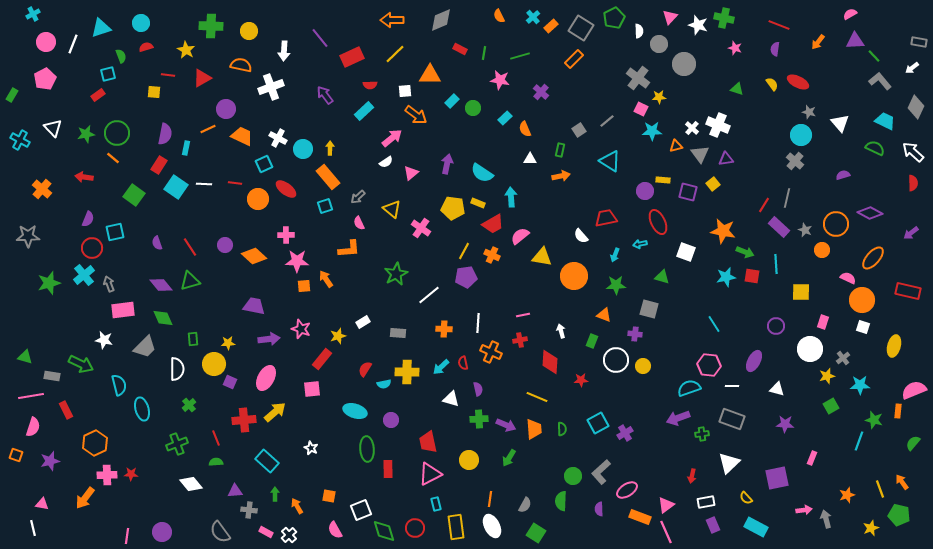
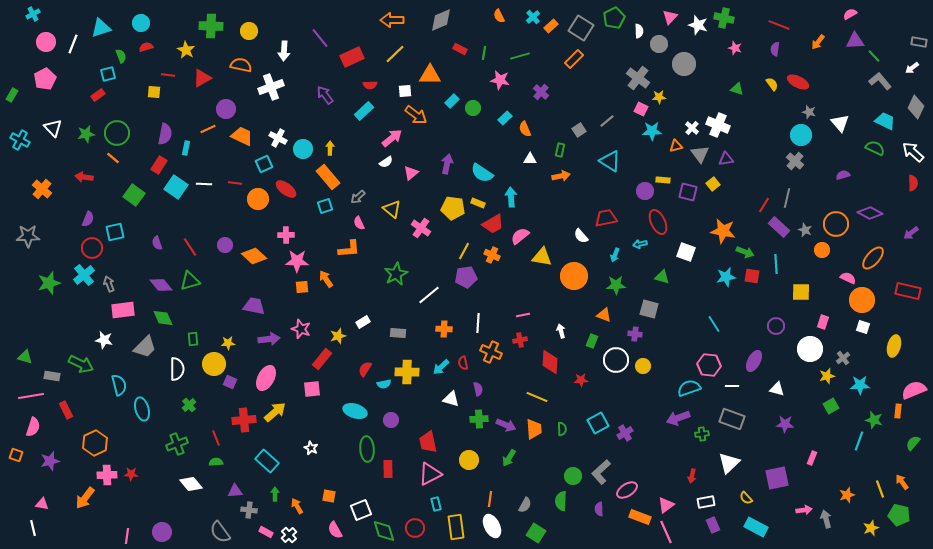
orange square at (304, 286): moved 2 px left, 1 px down
